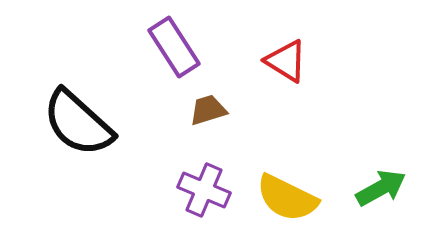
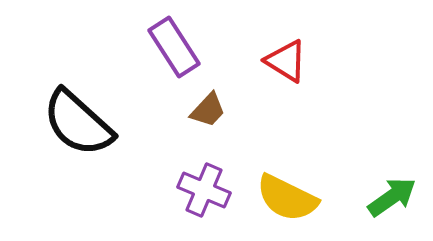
brown trapezoid: rotated 150 degrees clockwise
green arrow: moved 11 px right, 9 px down; rotated 6 degrees counterclockwise
